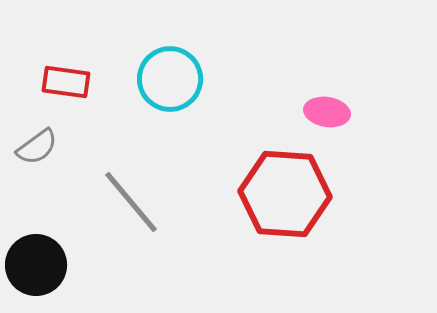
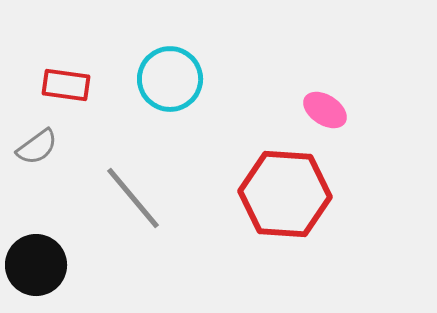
red rectangle: moved 3 px down
pink ellipse: moved 2 px left, 2 px up; rotated 24 degrees clockwise
gray line: moved 2 px right, 4 px up
